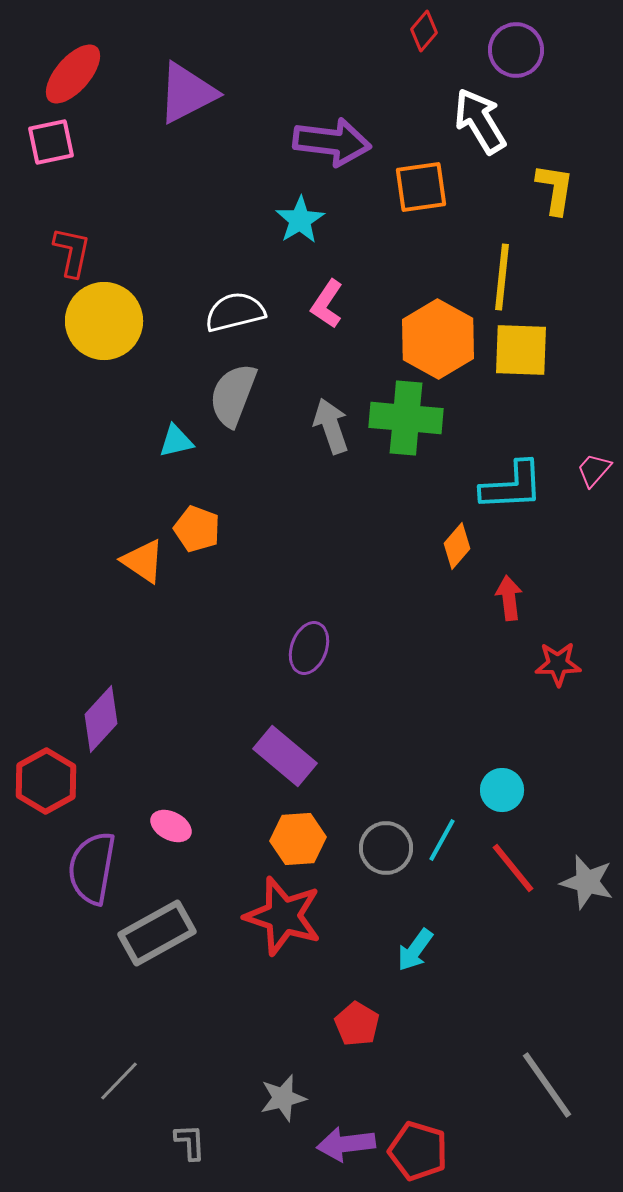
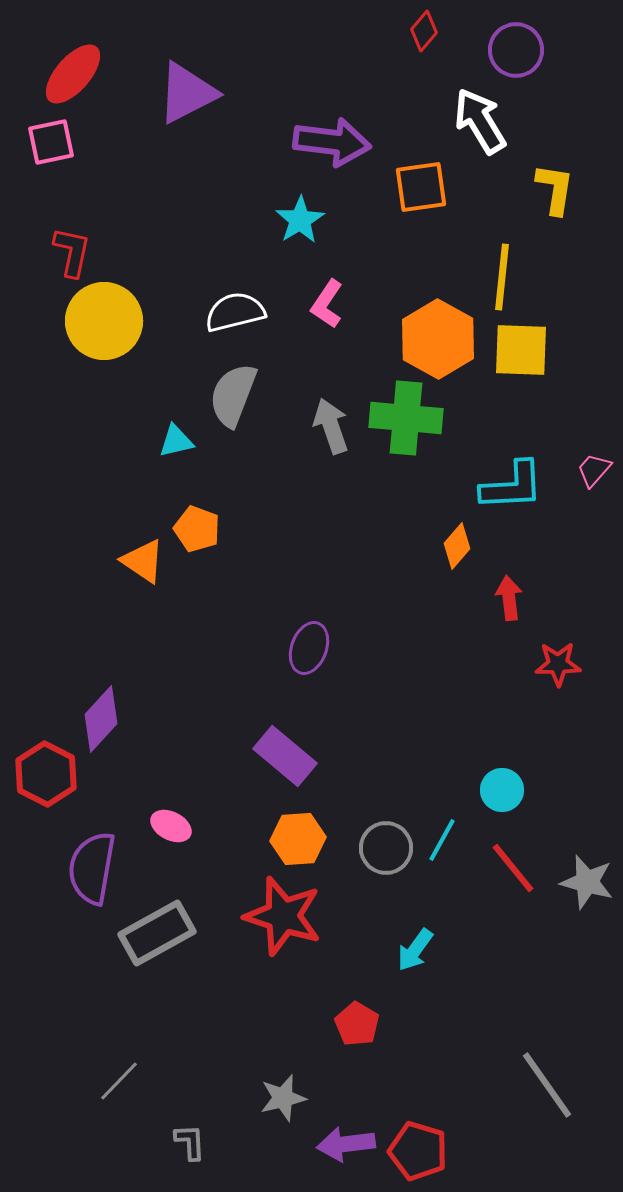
red hexagon at (46, 781): moved 7 px up; rotated 4 degrees counterclockwise
